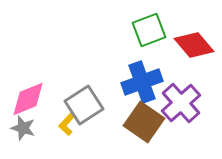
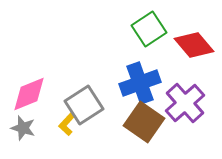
green square: moved 1 px up; rotated 12 degrees counterclockwise
blue cross: moved 2 px left, 1 px down
pink diamond: moved 1 px right, 5 px up
purple cross: moved 4 px right
